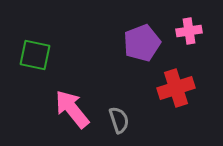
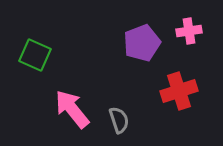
green square: rotated 12 degrees clockwise
red cross: moved 3 px right, 3 px down
